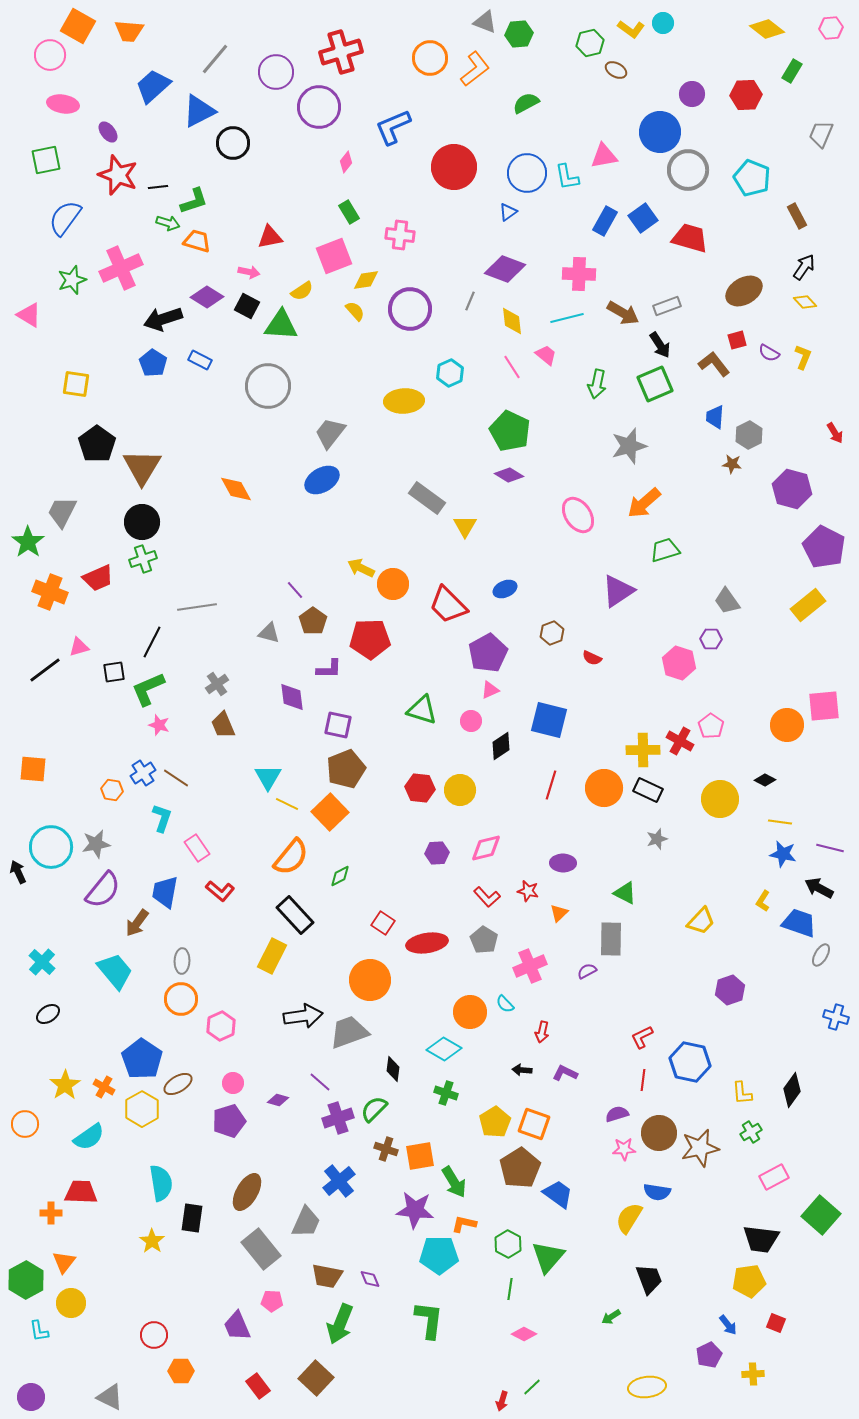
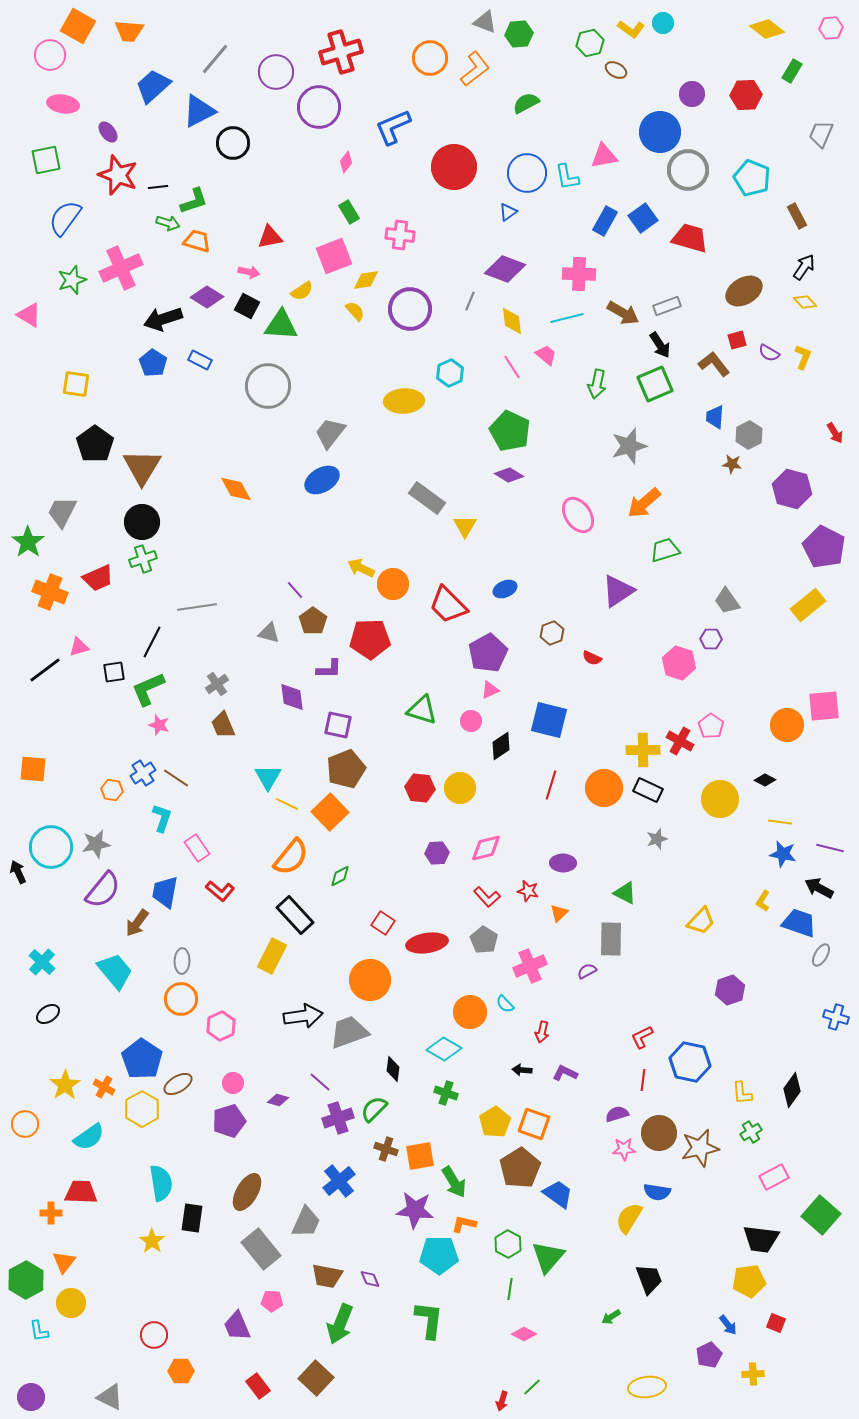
black pentagon at (97, 444): moved 2 px left
yellow circle at (460, 790): moved 2 px up
